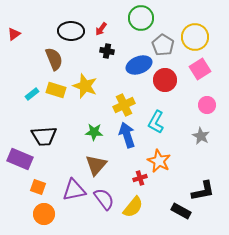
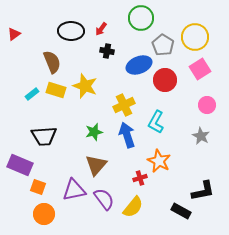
brown semicircle: moved 2 px left, 3 px down
green star: rotated 18 degrees counterclockwise
purple rectangle: moved 6 px down
